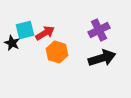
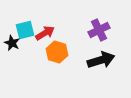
black arrow: moved 1 px left, 2 px down
